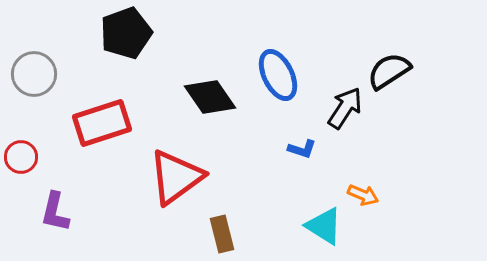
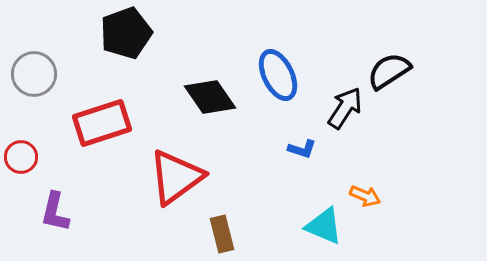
orange arrow: moved 2 px right, 1 px down
cyan triangle: rotated 9 degrees counterclockwise
